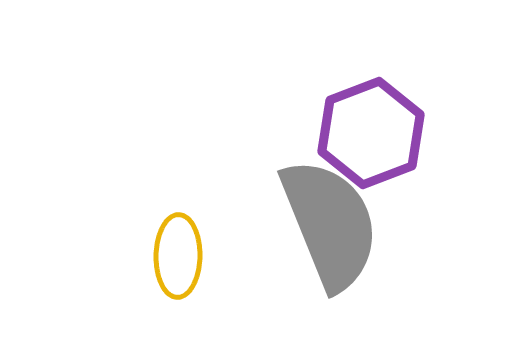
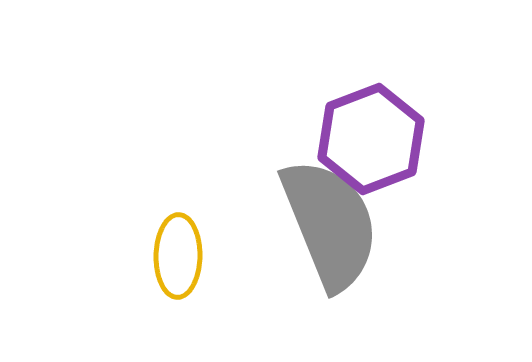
purple hexagon: moved 6 px down
